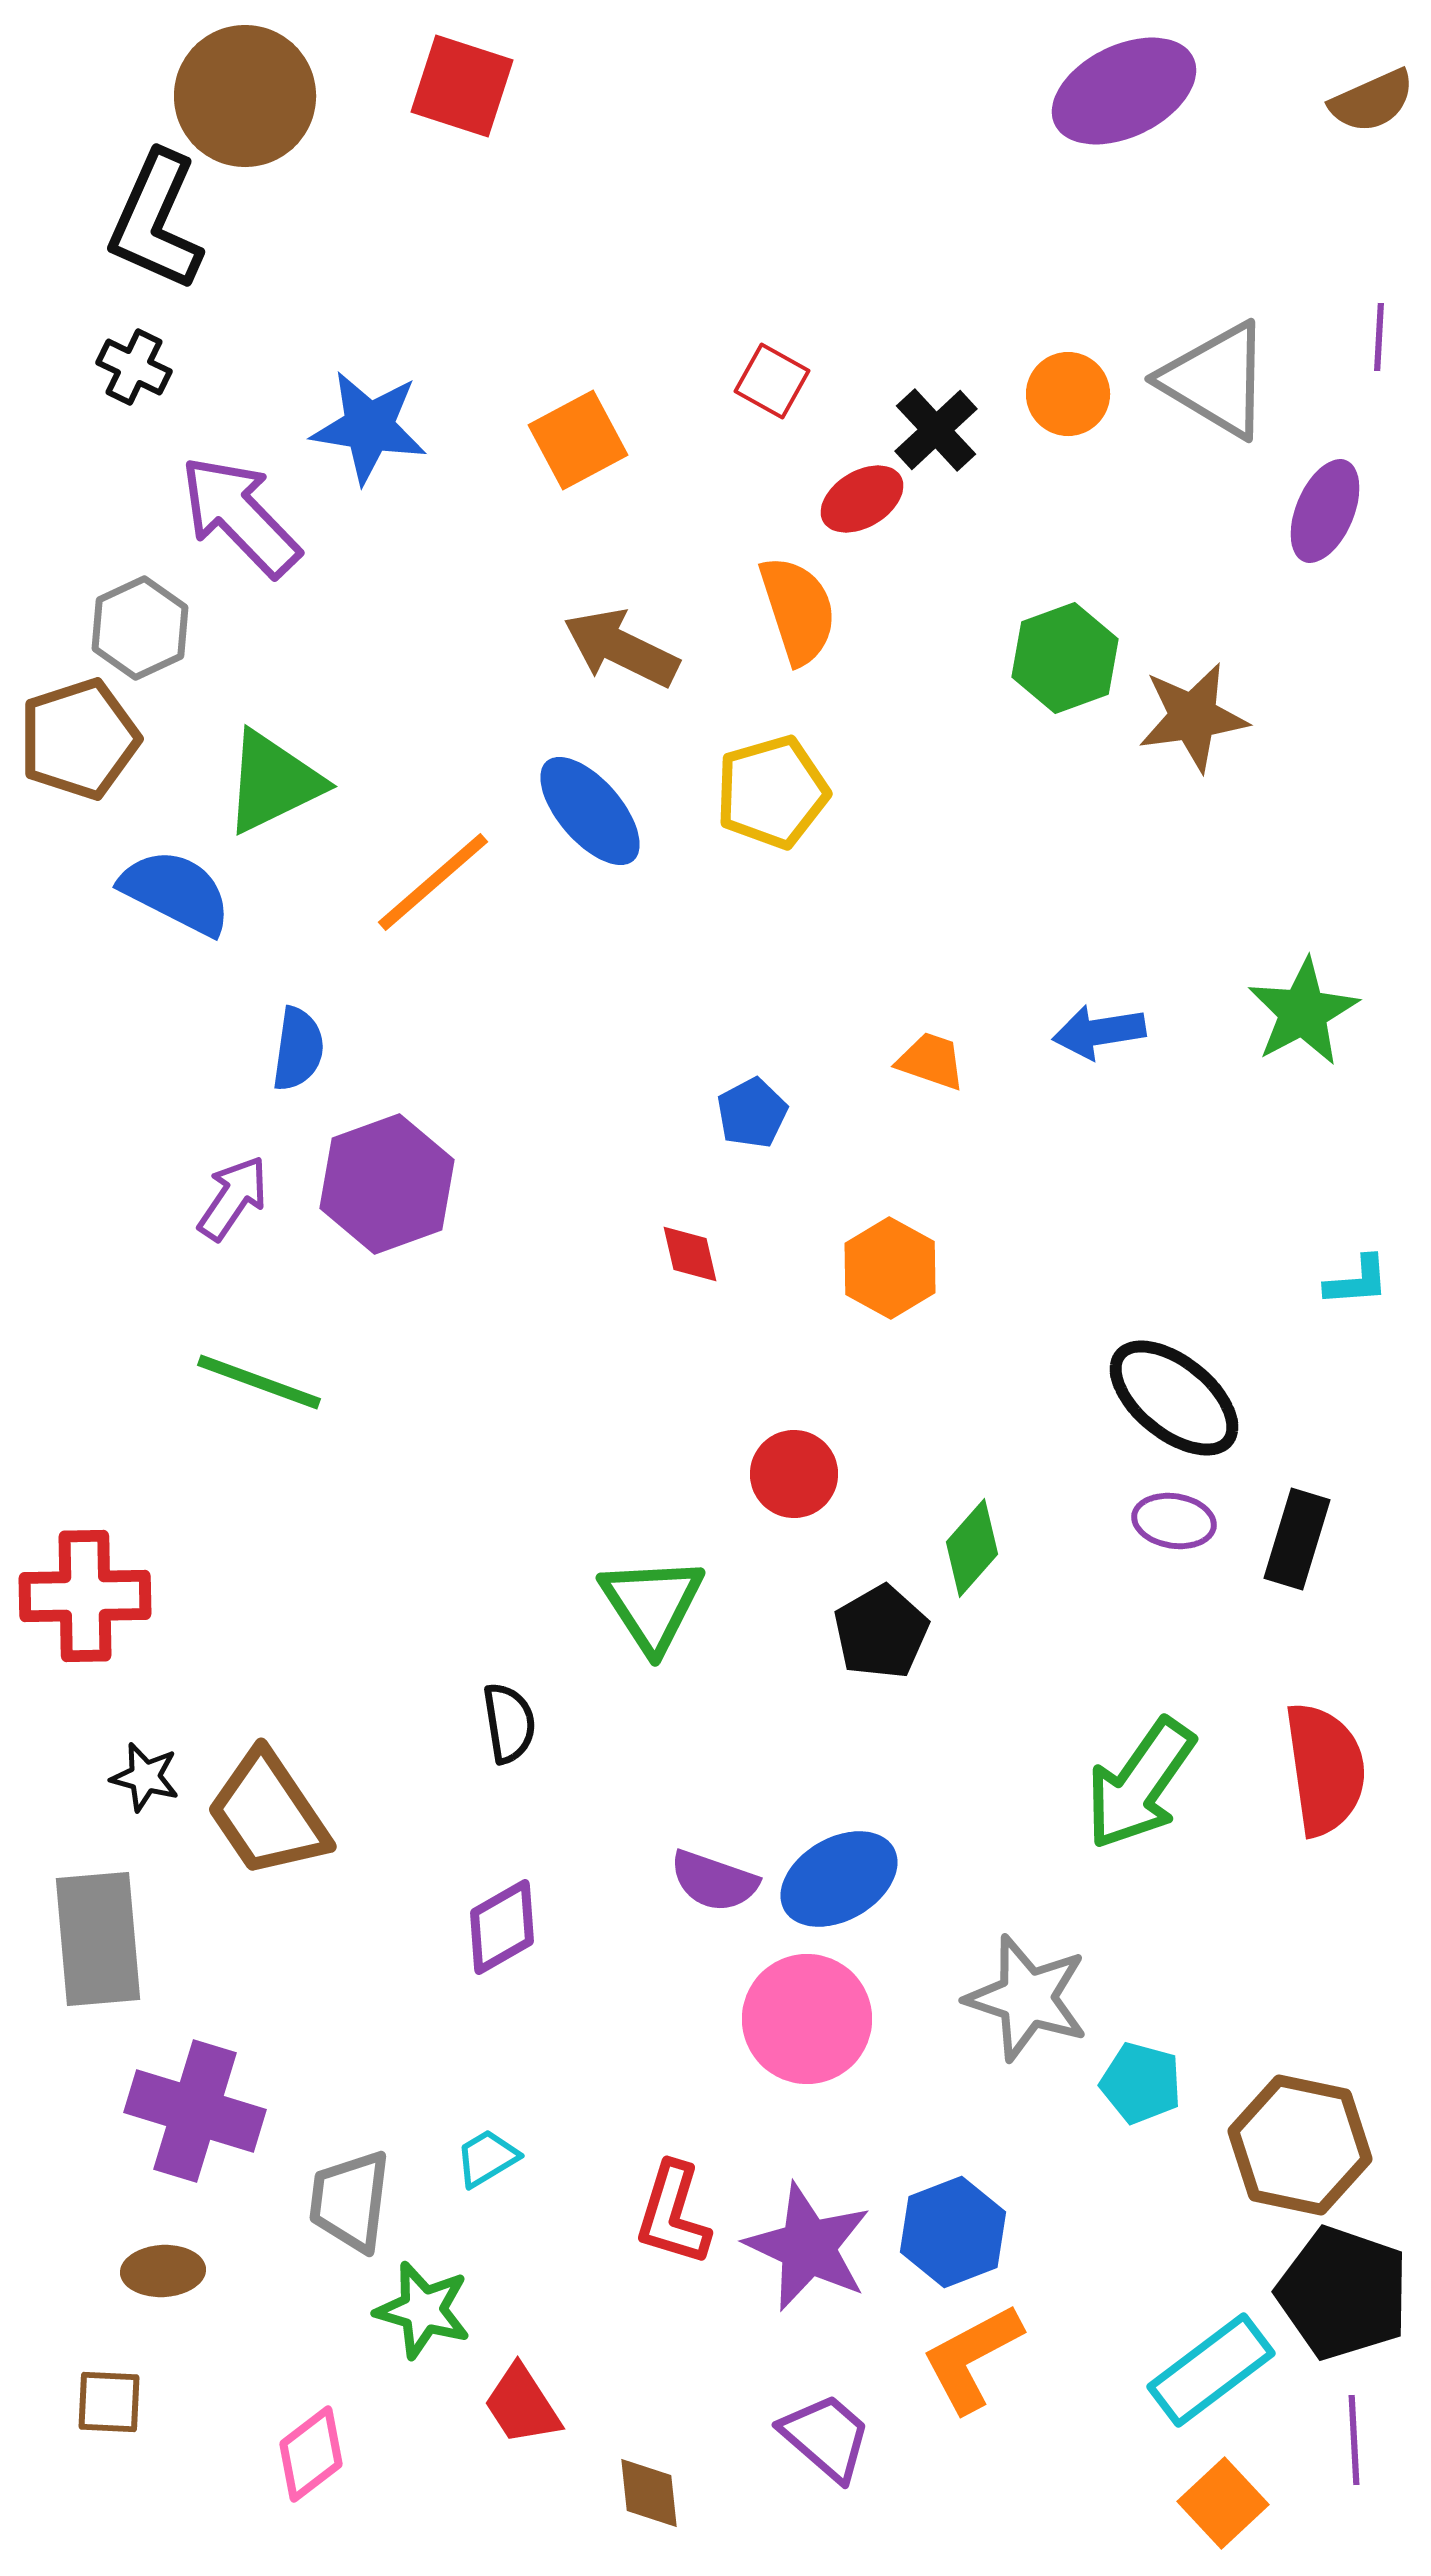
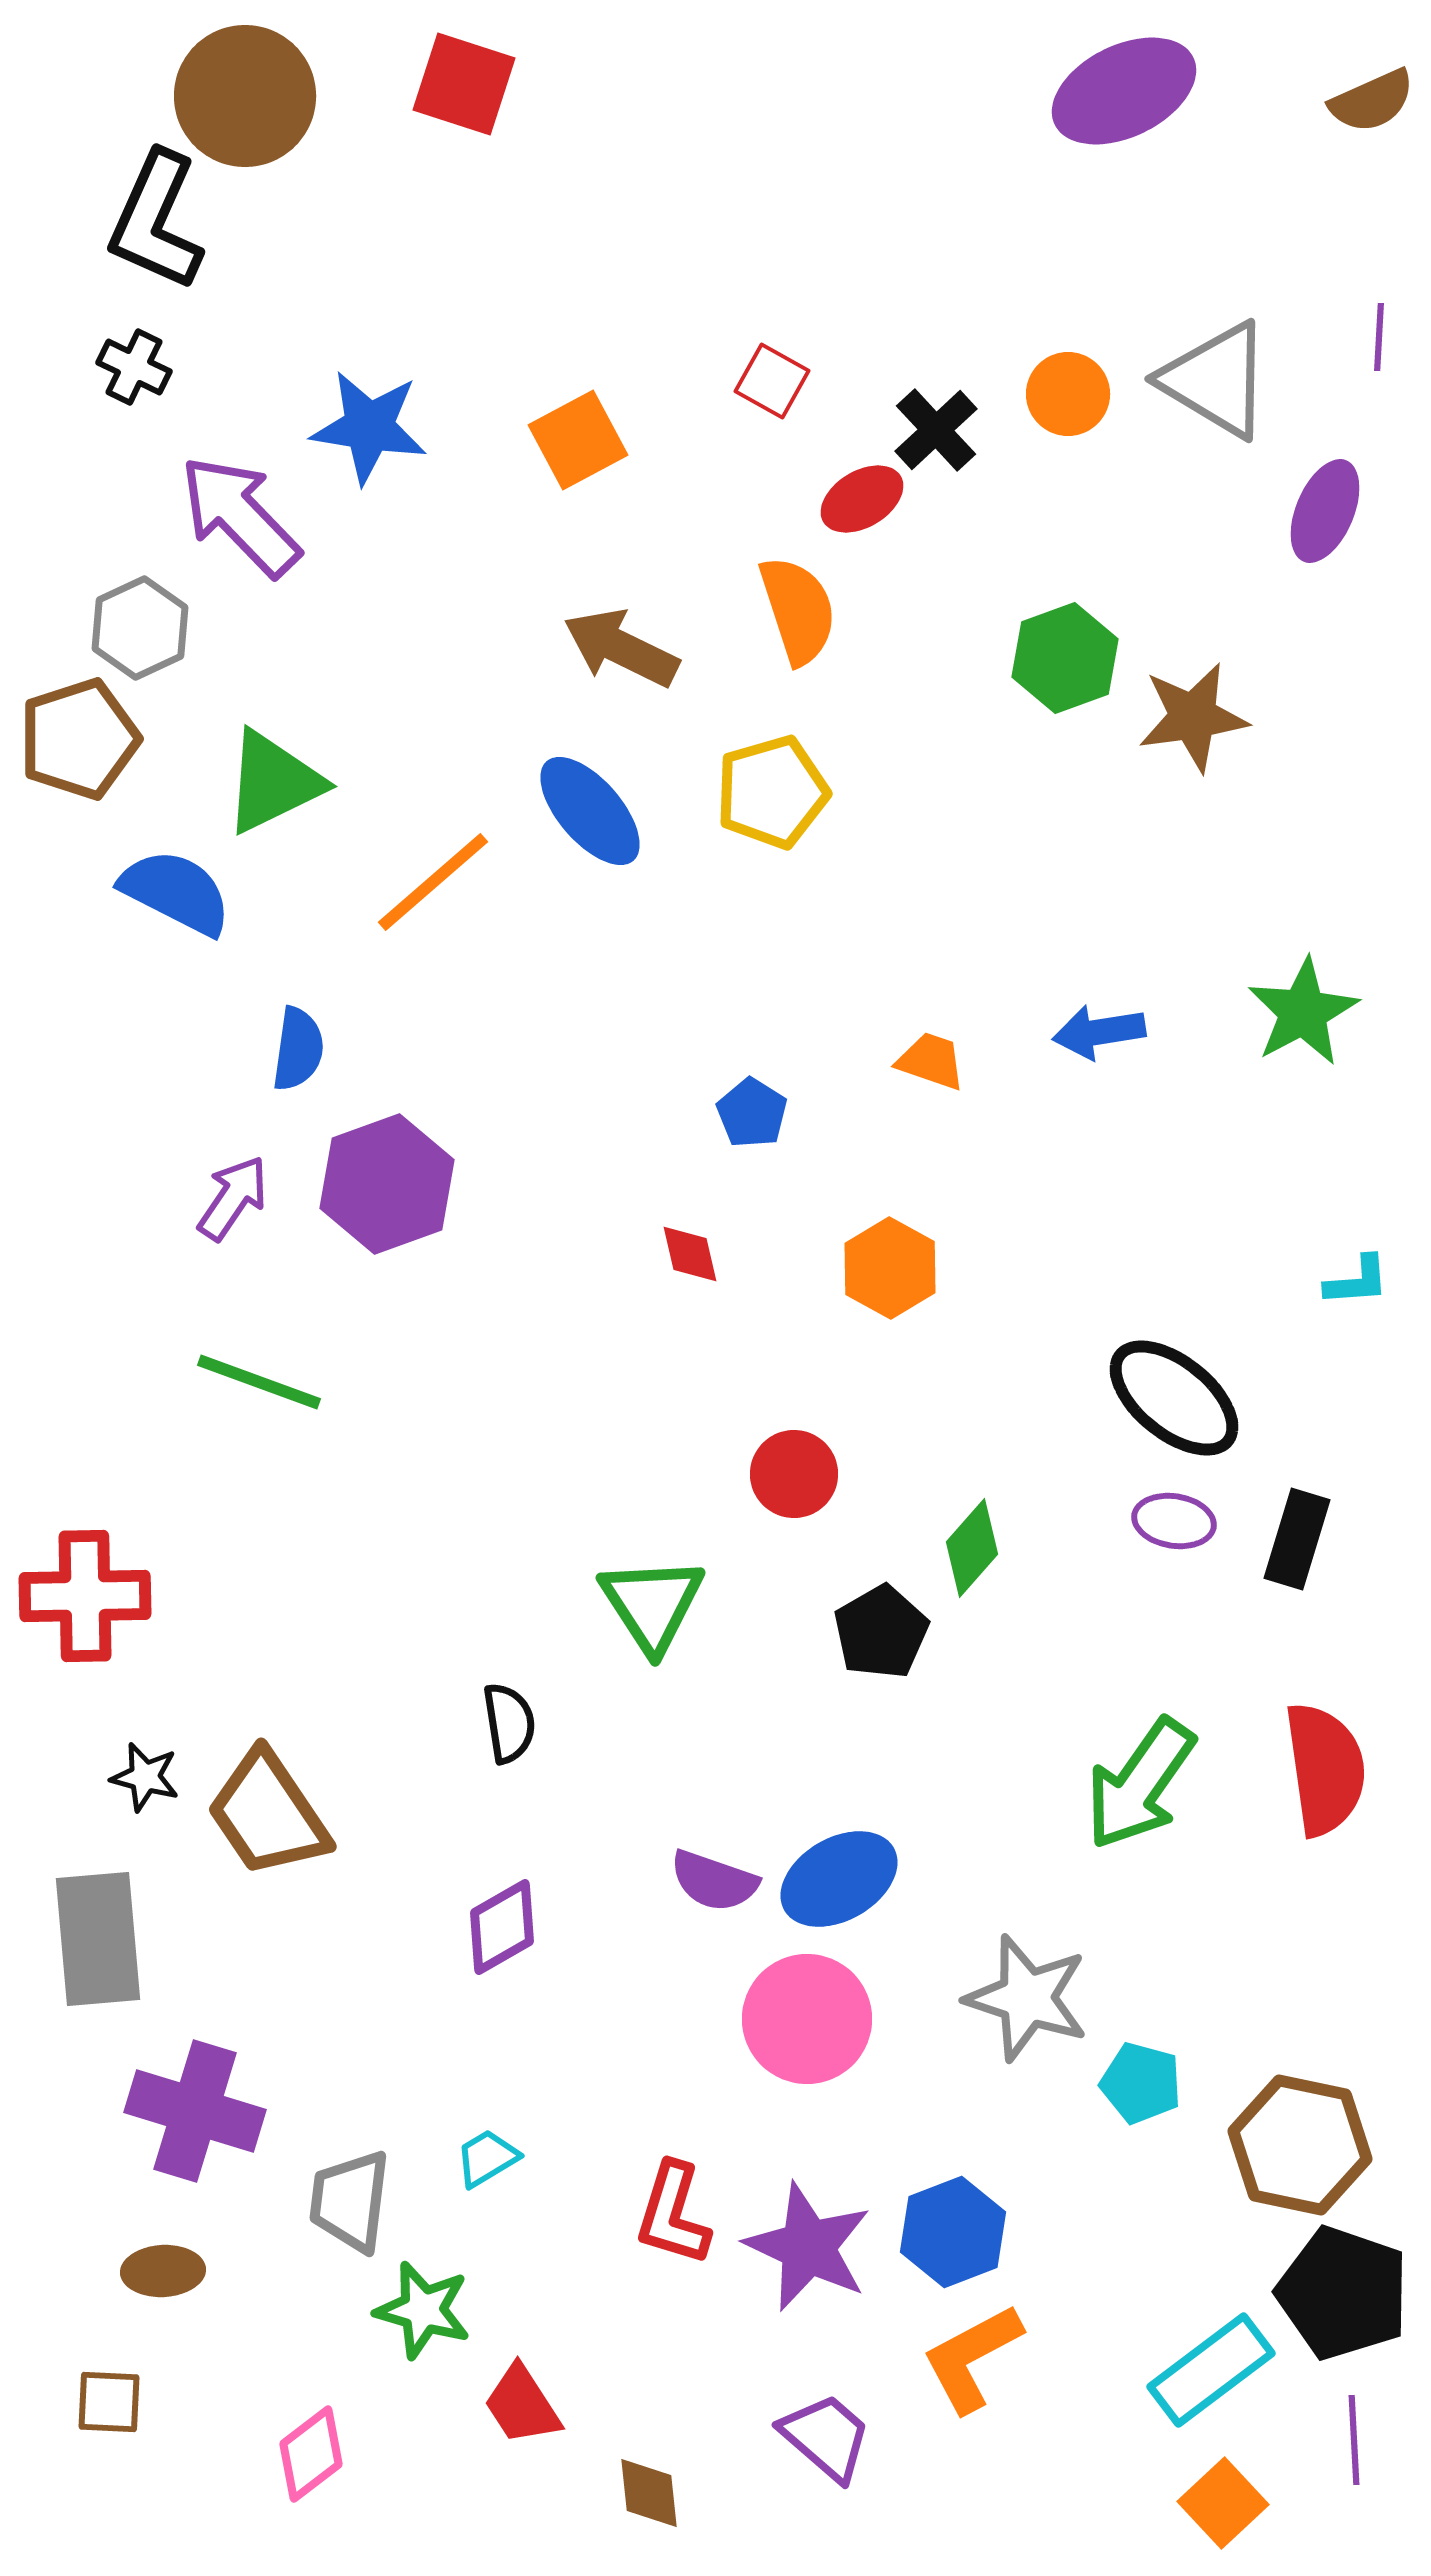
red square at (462, 86): moved 2 px right, 2 px up
blue pentagon at (752, 1113): rotated 12 degrees counterclockwise
